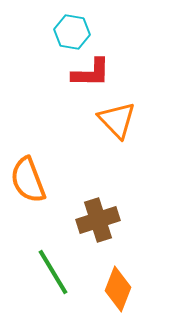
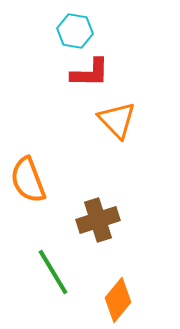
cyan hexagon: moved 3 px right, 1 px up
red L-shape: moved 1 px left
orange diamond: moved 11 px down; rotated 18 degrees clockwise
